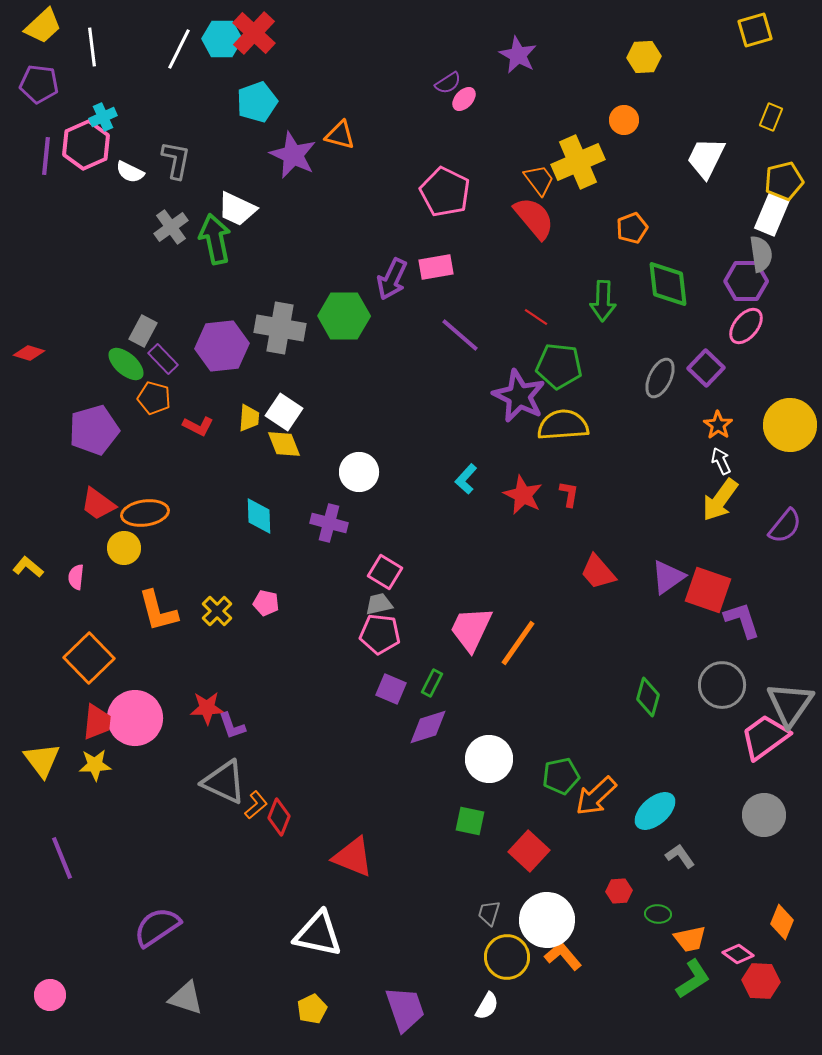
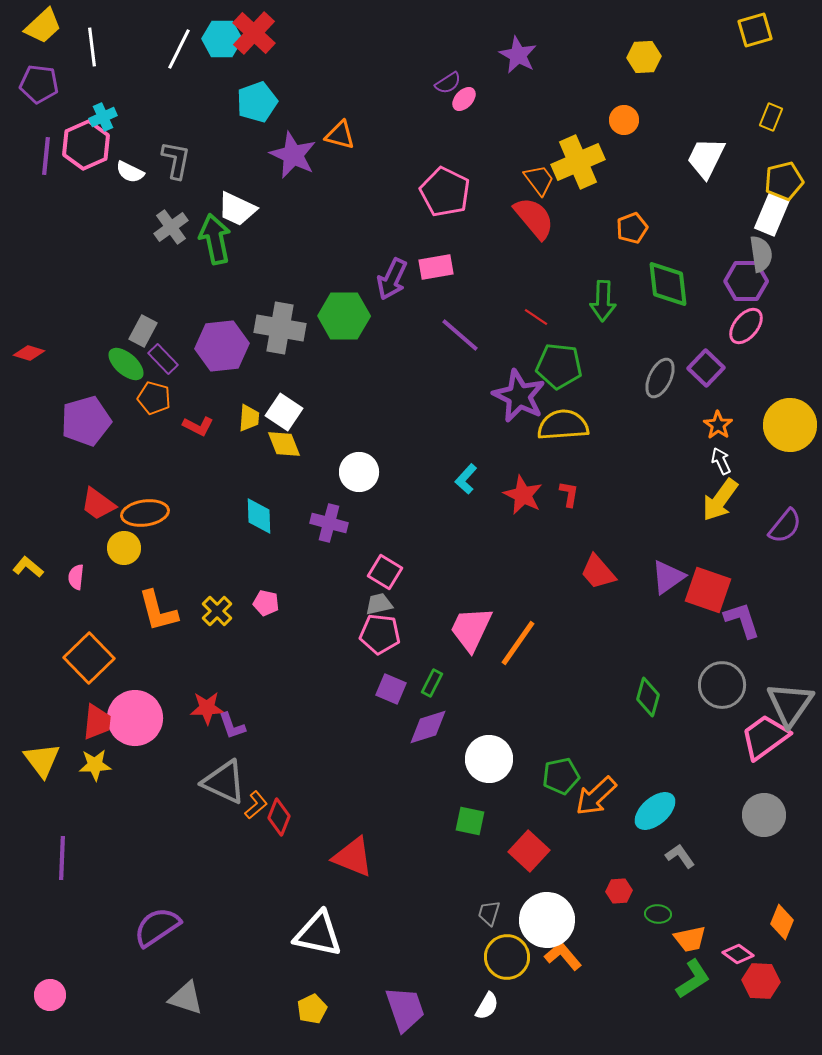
purple pentagon at (94, 430): moved 8 px left, 9 px up
purple line at (62, 858): rotated 24 degrees clockwise
